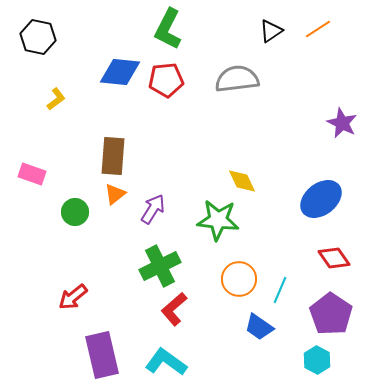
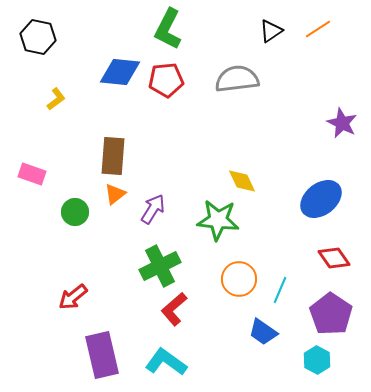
blue trapezoid: moved 4 px right, 5 px down
